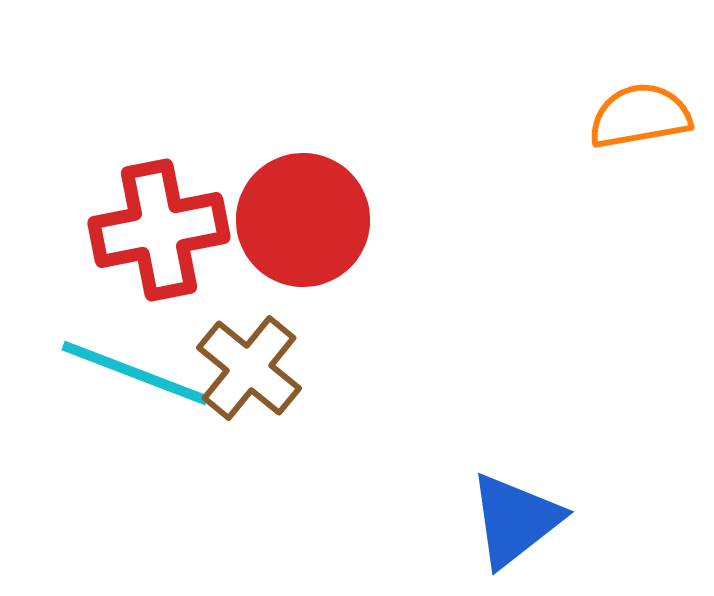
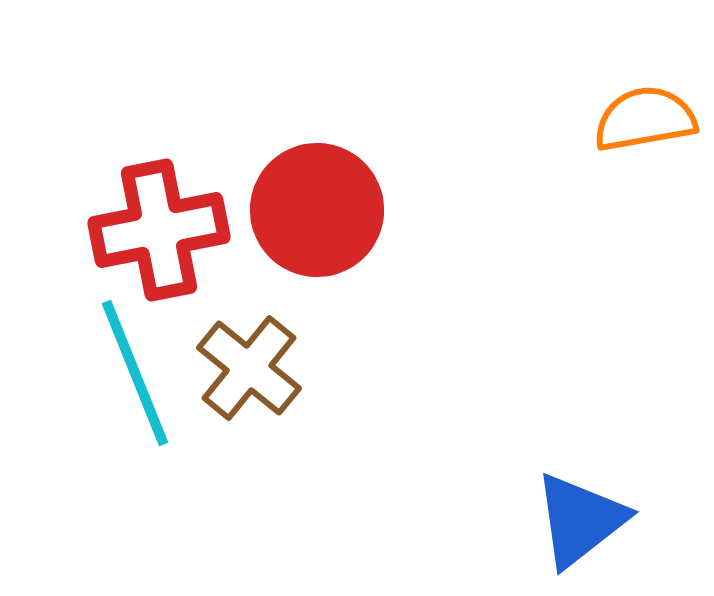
orange semicircle: moved 5 px right, 3 px down
red circle: moved 14 px right, 10 px up
cyan line: rotated 47 degrees clockwise
blue triangle: moved 65 px right
